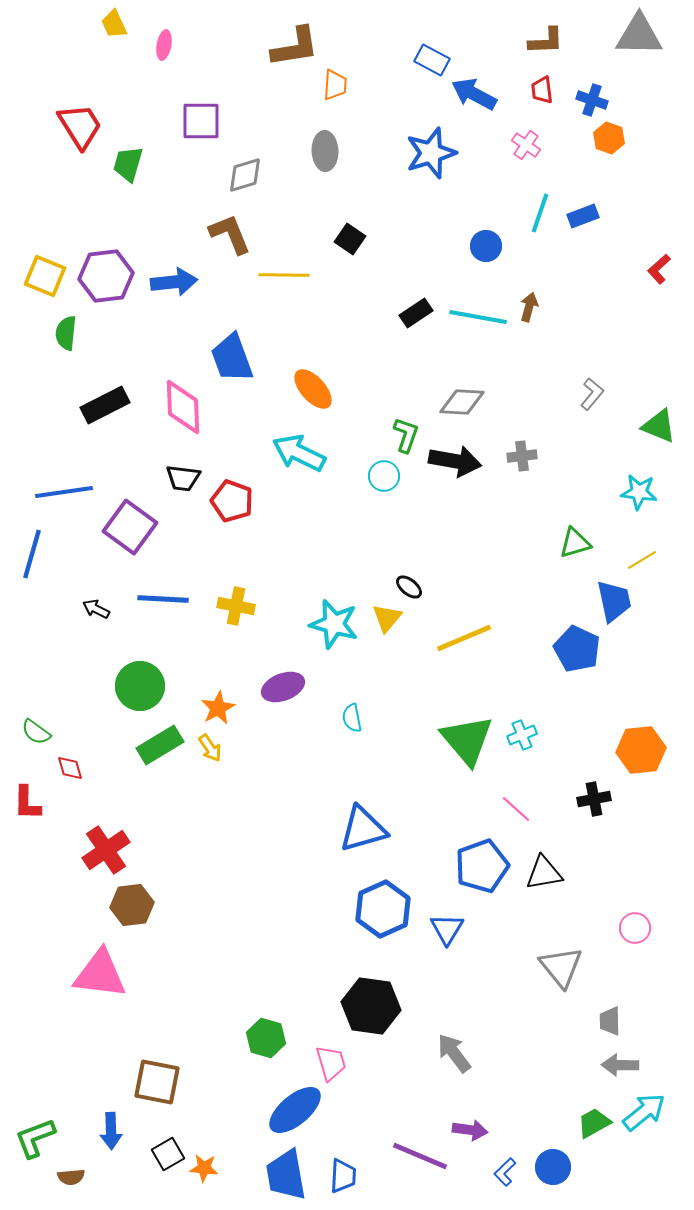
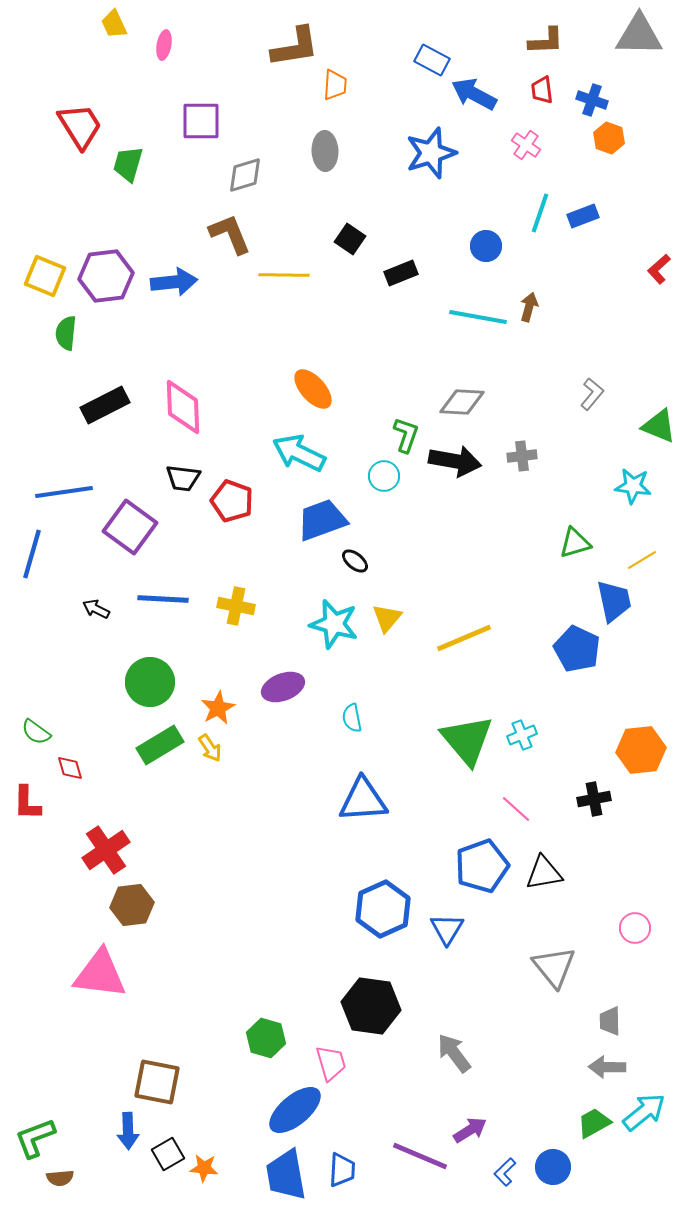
black rectangle at (416, 313): moved 15 px left, 40 px up; rotated 12 degrees clockwise
blue trapezoid at (232, 358): moved 90 px right, 162 px down; rotated 90 degrees clockwise
cyan star at (639, 492): moved 6 px left, 6 px up
black ellipse at (409, 587): moved 54 px left, 26 px up
green circle at (140, 686): moved 10 px right, 4 px up
blue triangle at (363, 829): moved 29 px up; rotated 12 degrees clockwise
gray triangle at (561, 967): moved 7 px left
gray arrow at (620, 1065): moved 13 px left, 2 px down
purple arrow at (470, 1130): rotated 40 degrees counterclockwise
blue arrow at (111, 1131): moved 17 px right
blue trapezoid at (343, 1176): moved 1 px left, 6 px up
brown semicircle at (71, 1177): moved 11 px left, 1 px down
